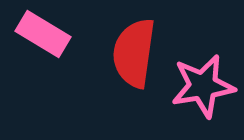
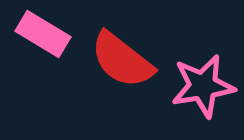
red semicircle: moved 12 px left, 7 px down; rotated 60 degrees counterclockwise
